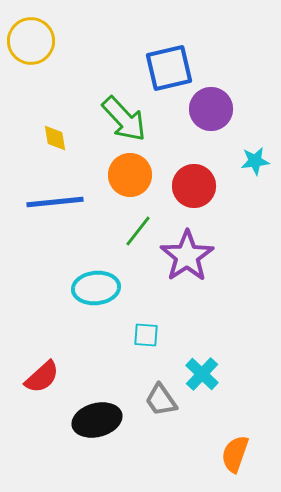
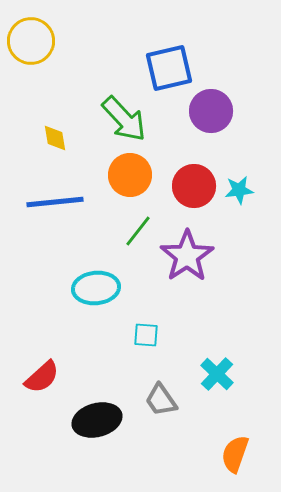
purple circle: moved 2 px down
cyan star: moved 16 px left, 29 px down
cyan cross: moved 15 px right
